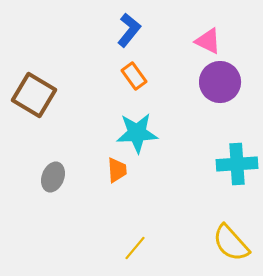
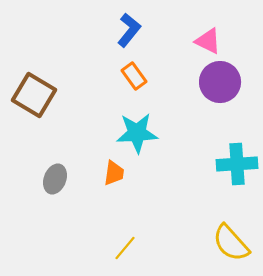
orange trapezoid: moved 3 px left, 3 px down; rotated 12 degrees clockwise
gray ellipse: moved 2 px right, 2 px down
yellow line: moved 10 px left
